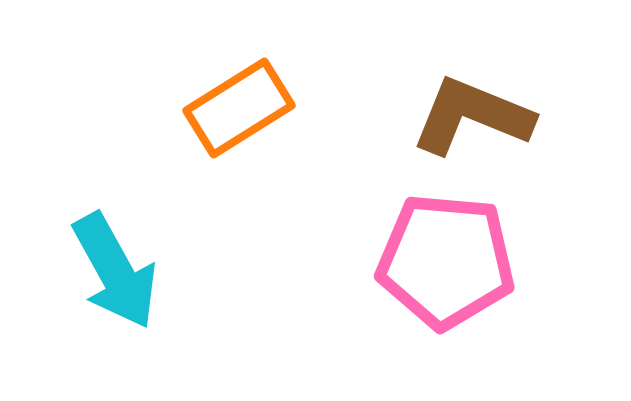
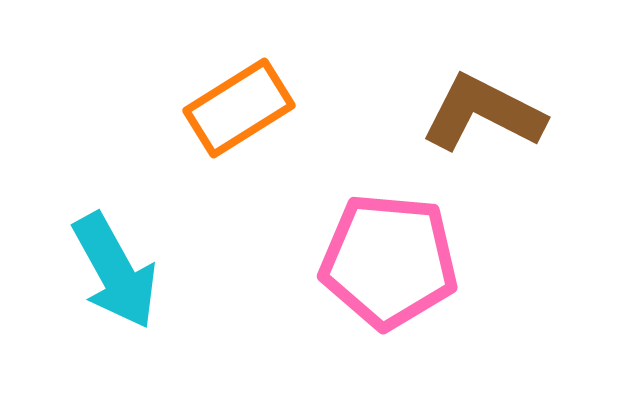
brown L-shape: moved 11 px right, 3 px up; rotated 5 degrees clockwise
pink pentagon: moved 57 px left
